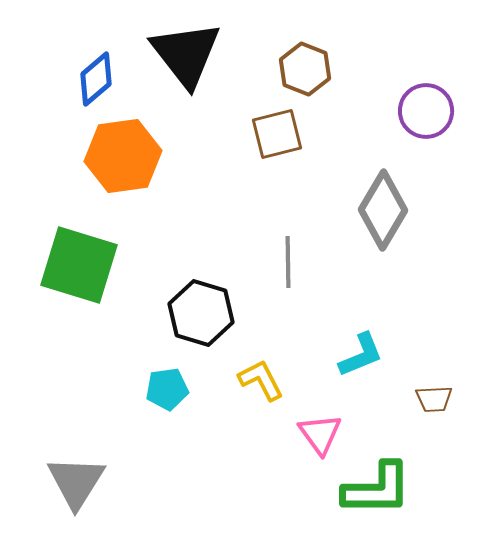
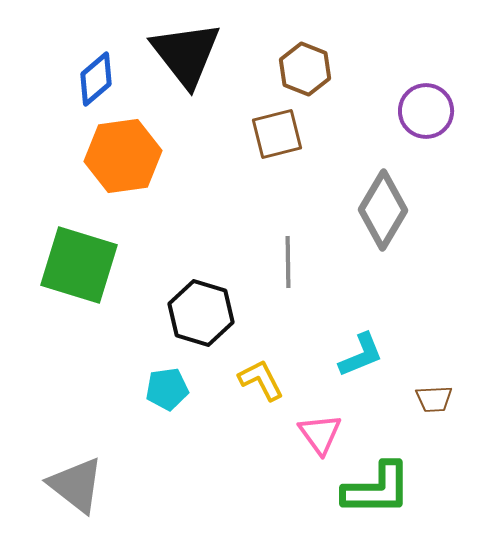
gray triangle: moved 3 px down; rotated 24 degrees counterclockwise
